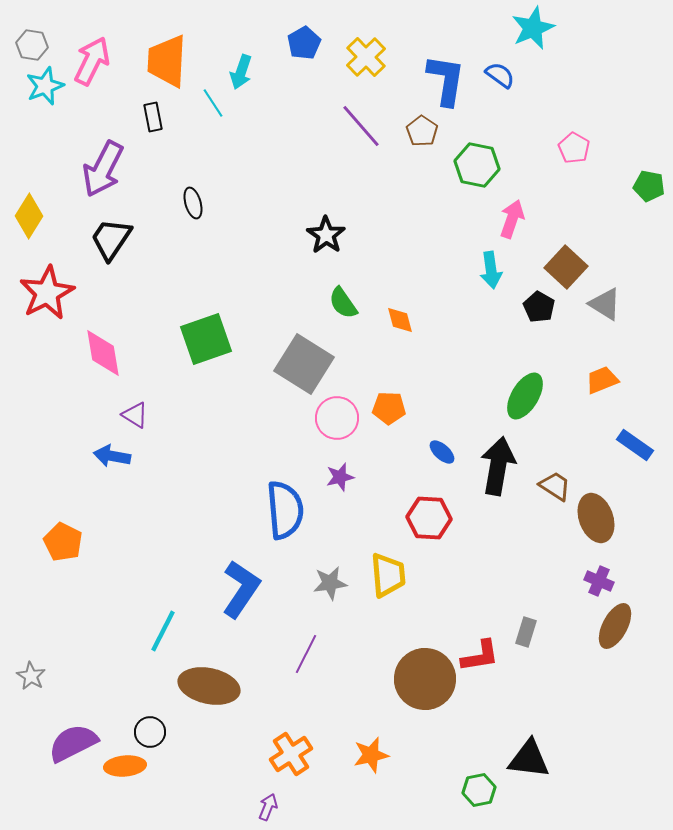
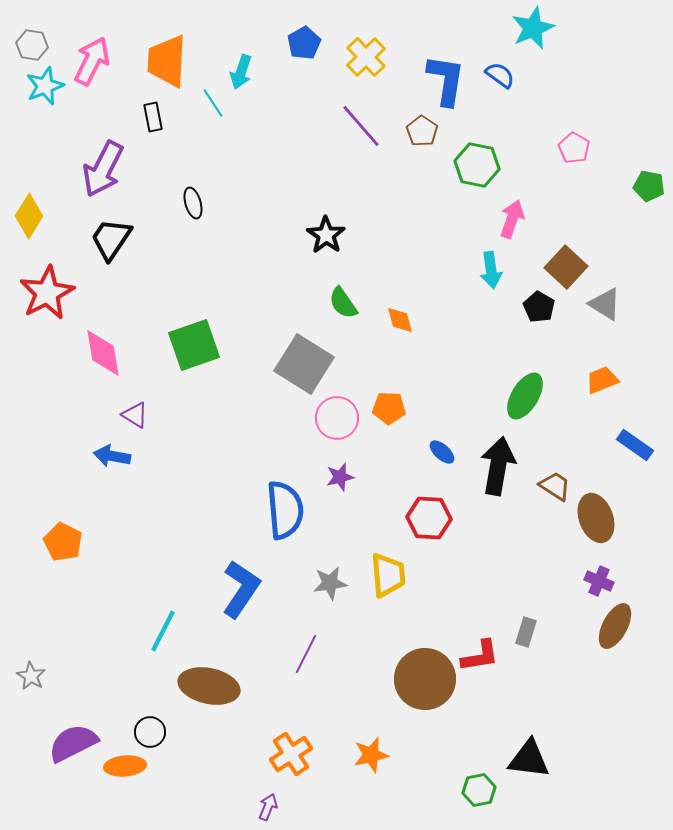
green square at (206, 339): moved 12 px left, 6 px down
